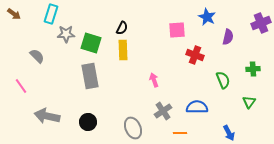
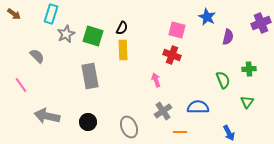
pink square: rotated 18 degrees clockwise
gray star: rotated 24 degrees counterclockwise
green square: moved 2 px right, 7 px up
red cross: moved 23 px left
green cross: moved 4 px left
pink arrow: moved 2 px right
pink line: moved 1 px up
green triangle: moved 2 px left
blue semicircle: moved 1 px right
gray ellipse: moved 4 px left, 1 px up
orange line: moved 1 px up
